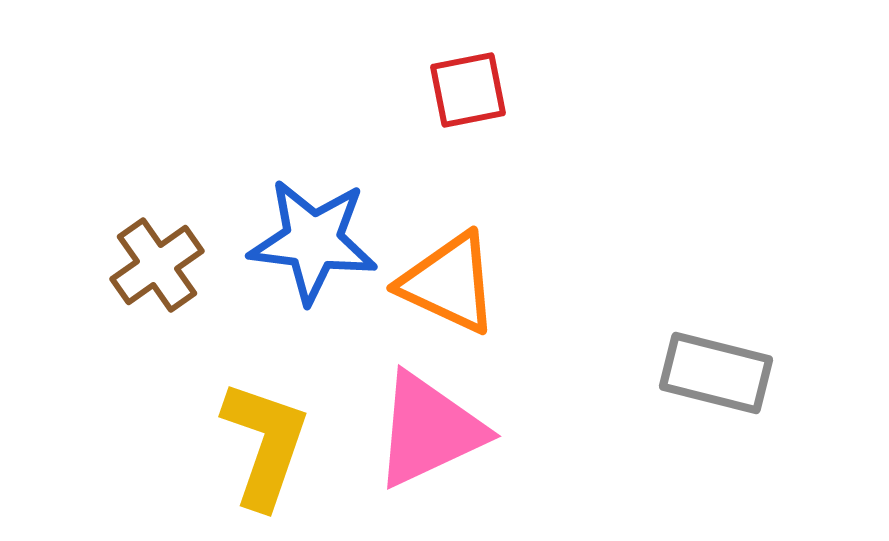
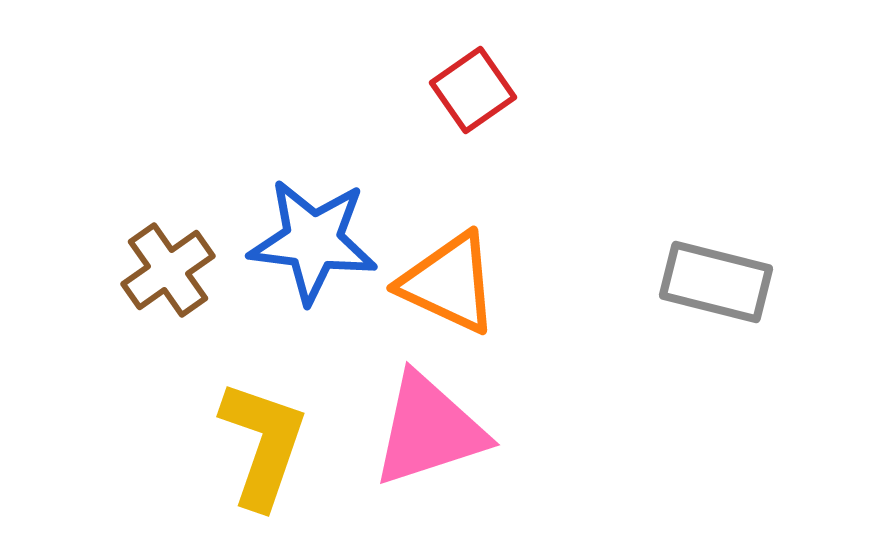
red square: moved 5 px right; rotated 24 degrees counterclockwise
brown cross: moved 11 px right, 5 px down
gray rectangle: moved 91 px up
pink triangle: rotated 7 degrees clockwise
yellow L-shape: moved 2 px left
